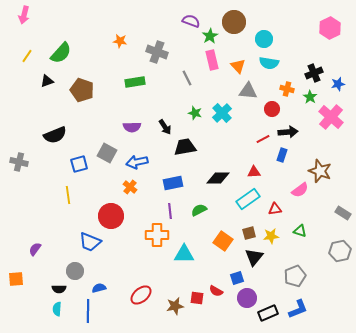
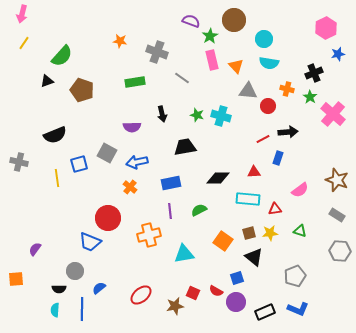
pink arrow at (24, 15): moved 2 px left, 1 px up
brown circle at (234, 22): moved 2 px up
pink hexagon at (330, 28): moved 4 px left
green semicircle at (61, 53): moved 1 px right, 3 px down
yellow line at (27, 56): moved 3 px left, 13 px up
orange triangle at (238, 66): moved 2 px left
gray line at (187, 78): moved 5 px left; rotated 28 degrees counterclockwise
blue star at (338, 84): moved 30 px up
red circle at (272, 109): moved 4 px left, 3 px up
green star at (195, 113): moved 2 px right, 2 px down
cyan cross at (222, 113): moved 1 px left, 3 px down; rotated 30 degrees counterclockwise
pink cross at (331, 117): moved 2 px right, 3 px up
black arrow at (165, 127): moved 3 px left, 13 px up; rotated 21 degrees clockwise
blue rectangle at (282, 155): moved 4 px left, 3 px down
brown star at (320, 171): moved 17 px right, 9 px down
blue rectangle at (173, 183): moved 2 px left
yellow line at (68, 195): moved 11 px left, 17 px up
cyan rectangle at (248, 199): rotated 40 degrees clockwise
gray rectangle at (343, 213): moved 6 px left, 2 px down
red circle at (111, 216): moved 3 px left, 2 px down
orange cross at (157, 235): moved 8 px left; rotated 15 degrees counterclockwise
yellow star at (271, 236): moved 1 px left, 3 px up
gray hexagon at (340, 251): rotated 15 degrees clockwise
cyan triangle at (184, 254): rotated 10 degrees counterclockwise
black triangle at (254, 257): rotated 30 degrees counterclockwise
blue semicircle at (99, 288): rotated 24 degrees counterclockwise
red square at (197, 298): moved 4 px left, 5 px up; rotated 16 degrees clockwise
purple circle at (247, 298): moved 11 px left, 4 px down
cyan semicircle at (57, 309): moved 2 px left, 1 px down
blue L-shape at (298, 309): rotated 45 degrees clockwise
blue line at (88, 311): moved 6 px left, 2 px up
black rectangle at (268, 313): moved 3 px left, 1 px up
